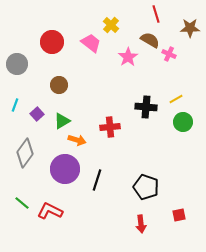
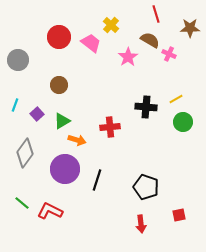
red circle: moved 7 px right, 5 px up
gray circle: moved 1 px right, 4 px up
